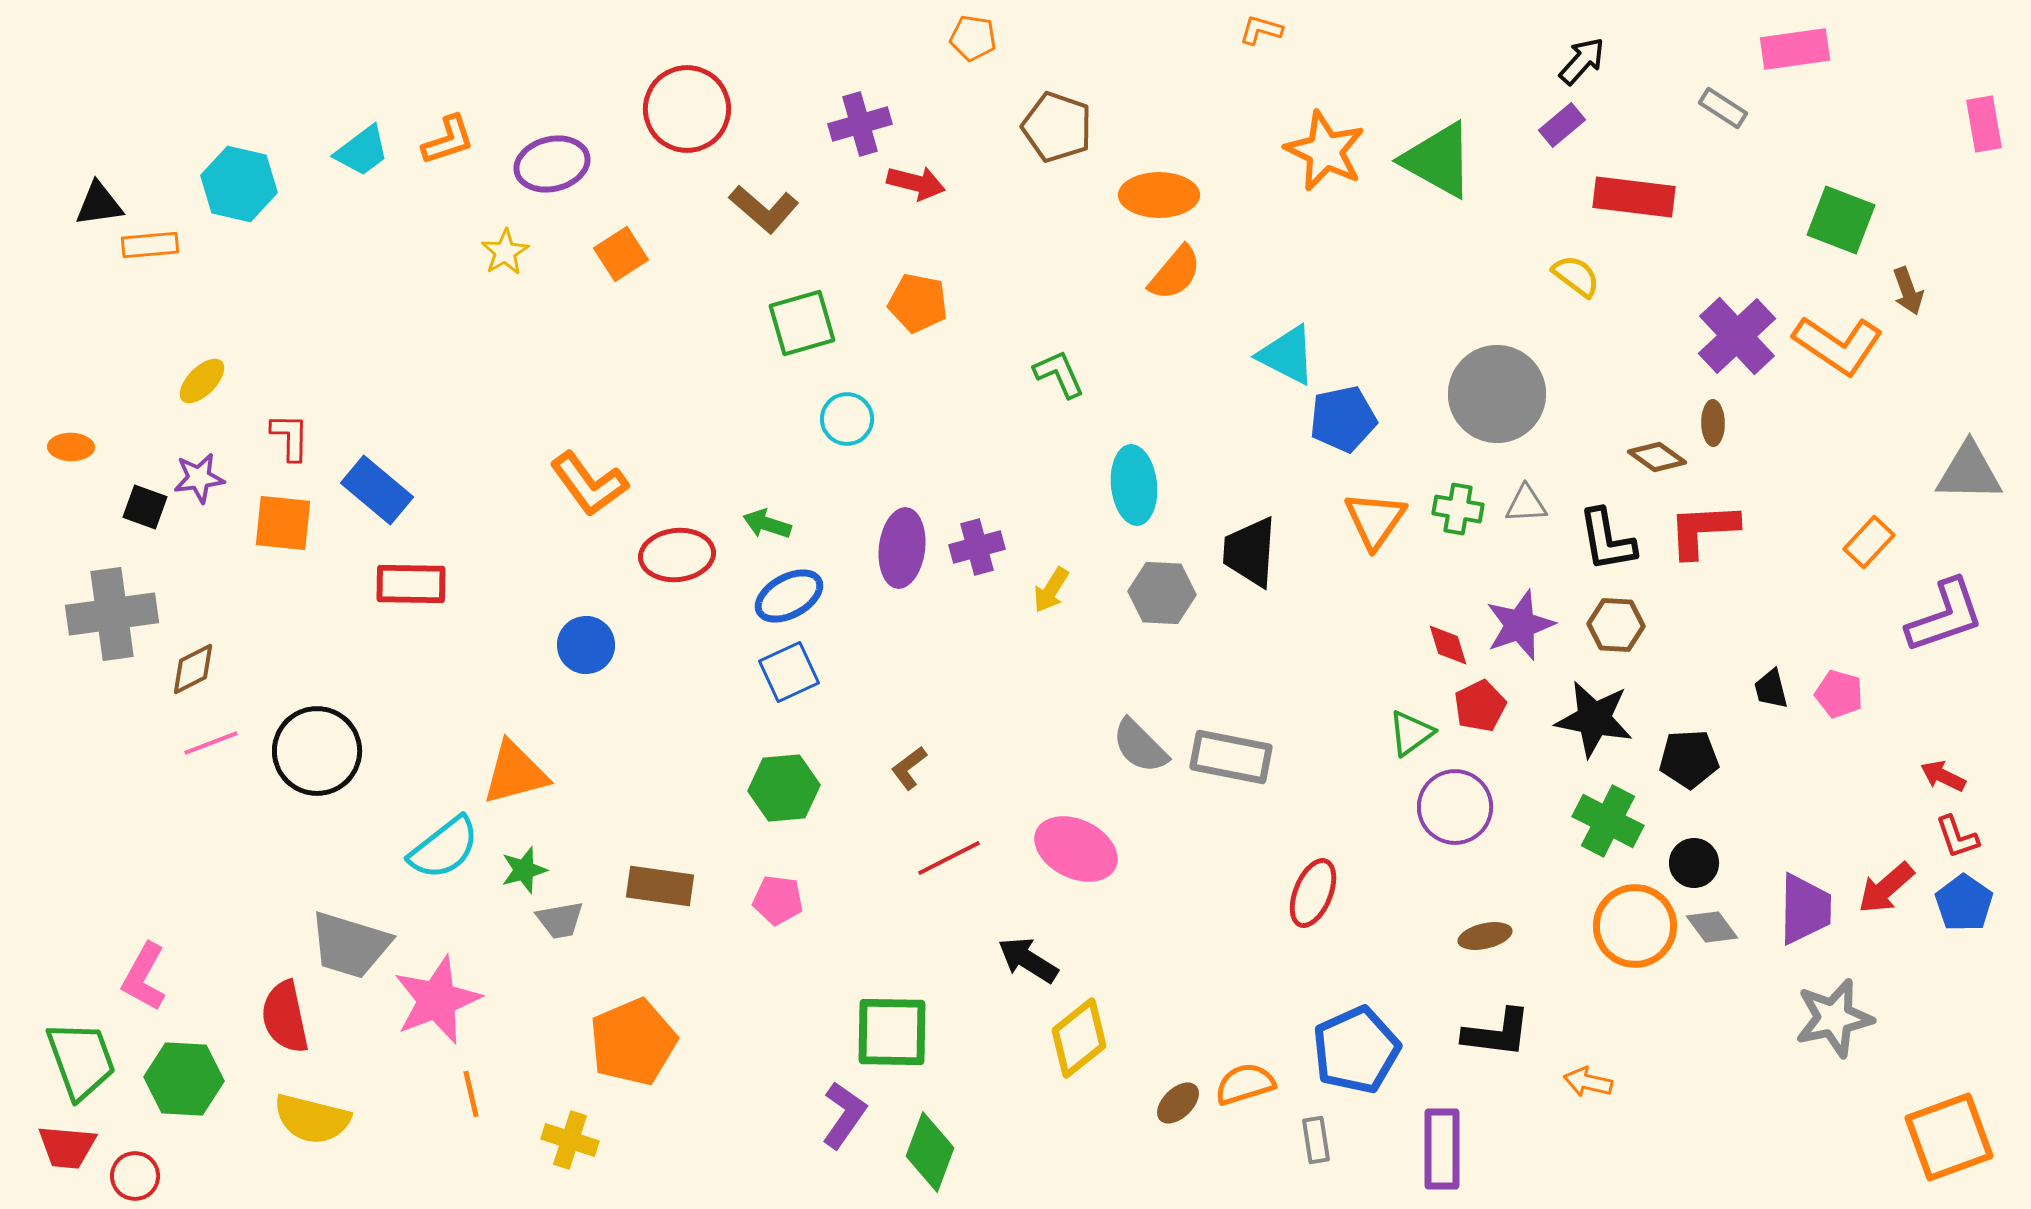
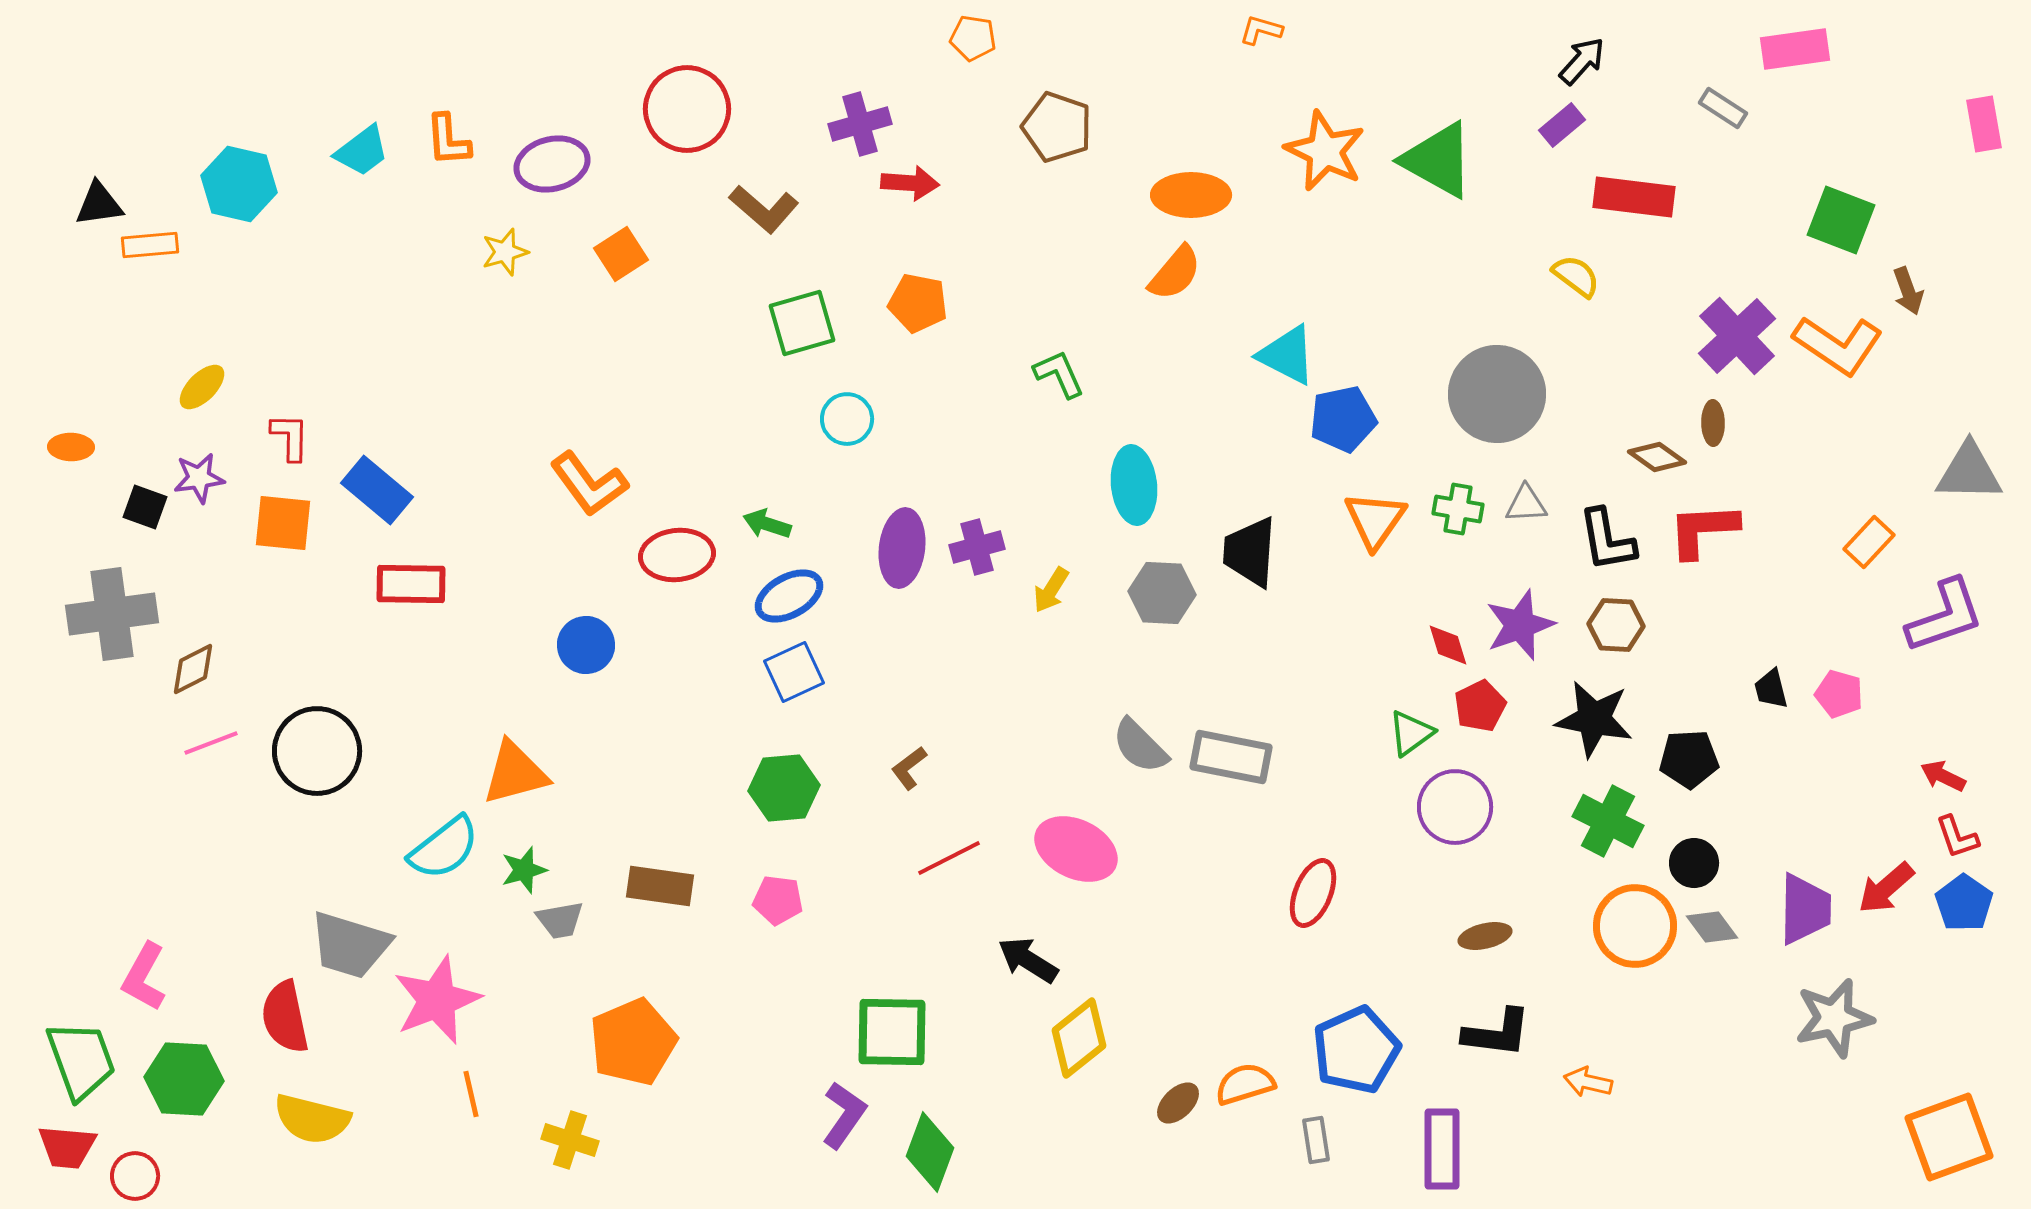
orange L-shape at (448, 140): rotated 104 degrees clockwise
red arrow at (916, 183): moved 6 px left; rotated 10 degrees counterclockwise
orange ellipse at (1159, 195): moved 32 px right
yellow star at (505, 252): rotated 15 degrees clockwise
yellow ellipse at (202, 381): moved 6 px down
blue square at (789, 672): moved 5 px right
